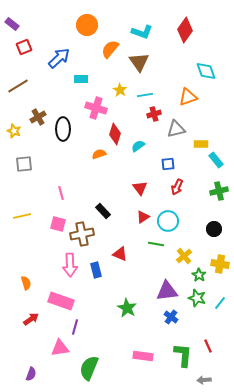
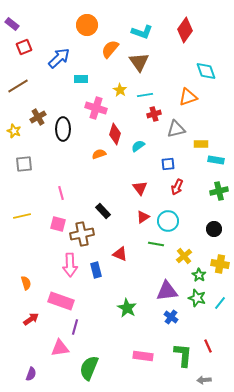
cyan rectangle at (216, 160): rotated 42 degrees counterclockwise
